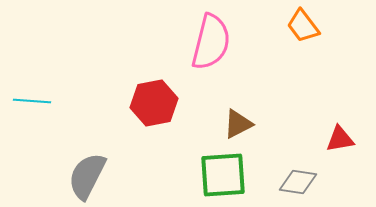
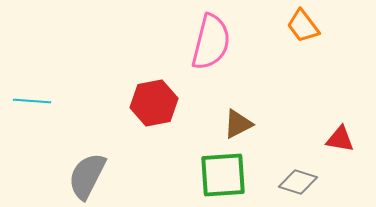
red triangle: rotated 20 degrees clockwise
gray diamond: rotated 9 degrees clockwise
